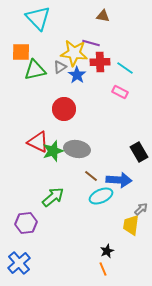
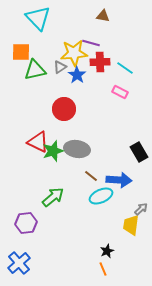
yellow star: rotated 12 degrees counterclockwise
